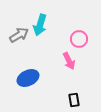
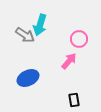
gray arrow: moved 6 px right; rotated 66 degrees clockwise
pink arrow: rotated 114 degrees counterclockwise
